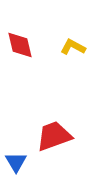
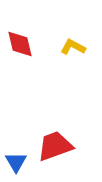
red diamond: moved 1 px up
red trapezoid: moved 1 px right, 10 px down
